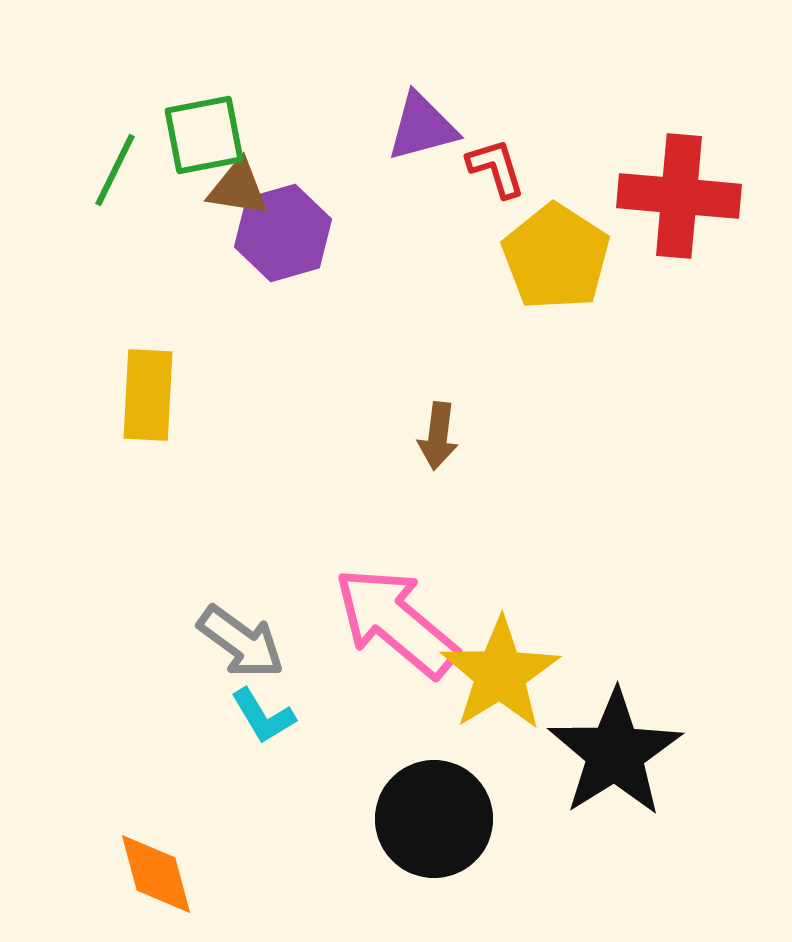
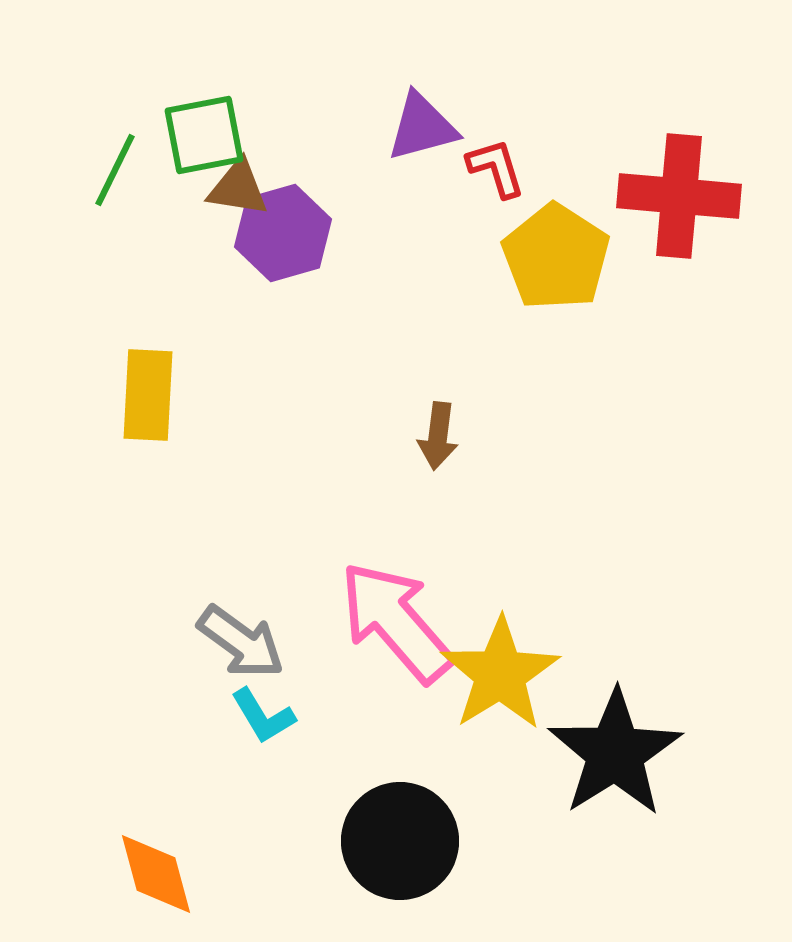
pink arrow: rotated 9 degrees clockwise
black circle: moved 34 px left, 22 px down
